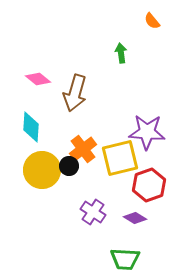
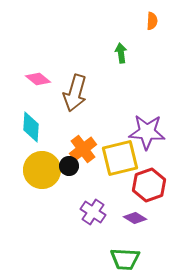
orange semicircle: rotated 138 degrees counterclockwise
